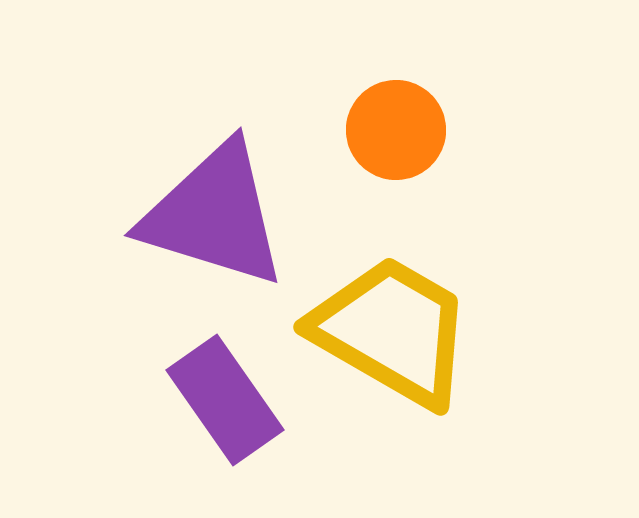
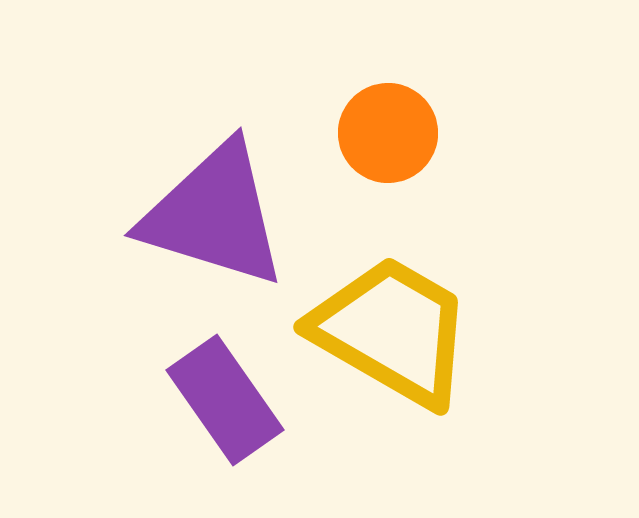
orange circle: moved 8 px left, 3 px down
